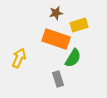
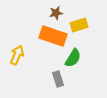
orange rectangle: moved 3 px left, 3 px up
yellow arrow: moved 2 px left, 3 px up
